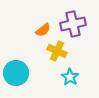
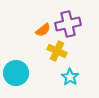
purple cross: moved 5 px left
